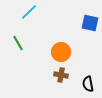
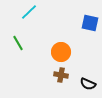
black semicircle: rotated 56 degrees counterclockwise
